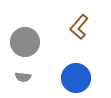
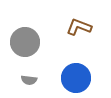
brown L-shape: rotated 70 degrees clockwise
gray semicircle: moved 6 px right, 3 px down
